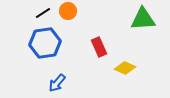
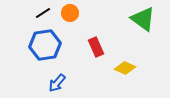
orange circle: moved 2 px right, 2 px down
green triangle: rotated 40 degrees clockwise
blue hexagon: moved 2 px down
red rectangle: moved 3 px left
